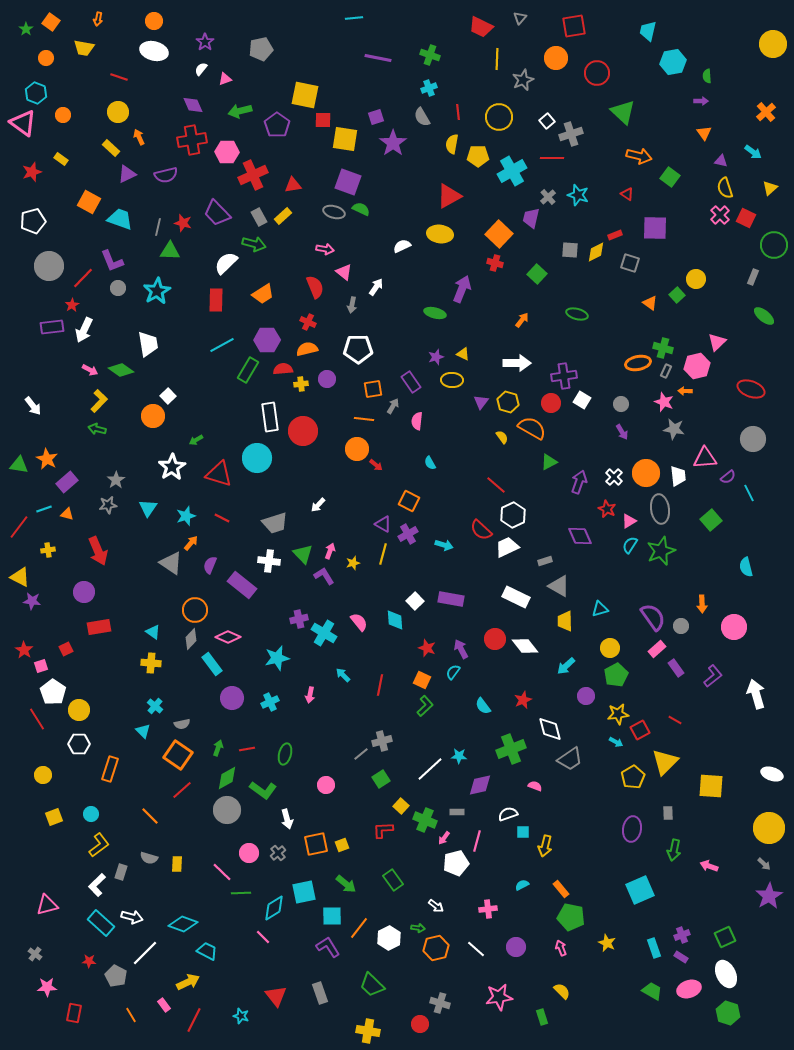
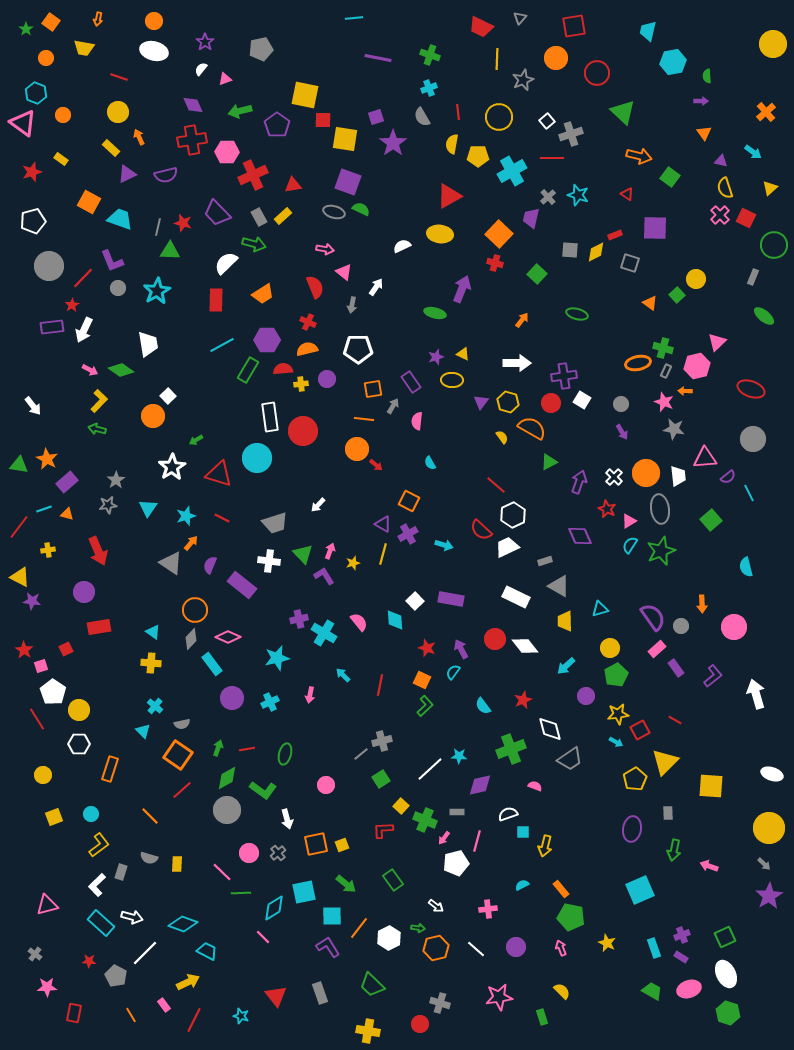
yellow pentagon at (633, 777): moved 2 px right, 2 px down
